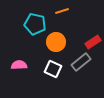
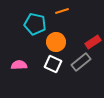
white square: moved 5 px up
